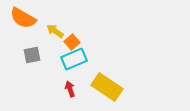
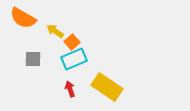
gray square: moved 1 px right, 4 px down; rotated 12 degrees clockwise
